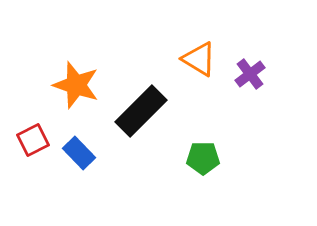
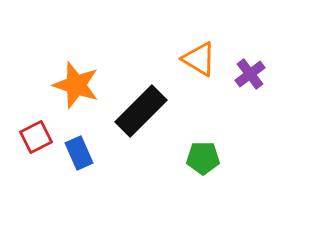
red square: moved 3 px right, 3 px up
blue rectangle: rotated 20 degrees clockwise
